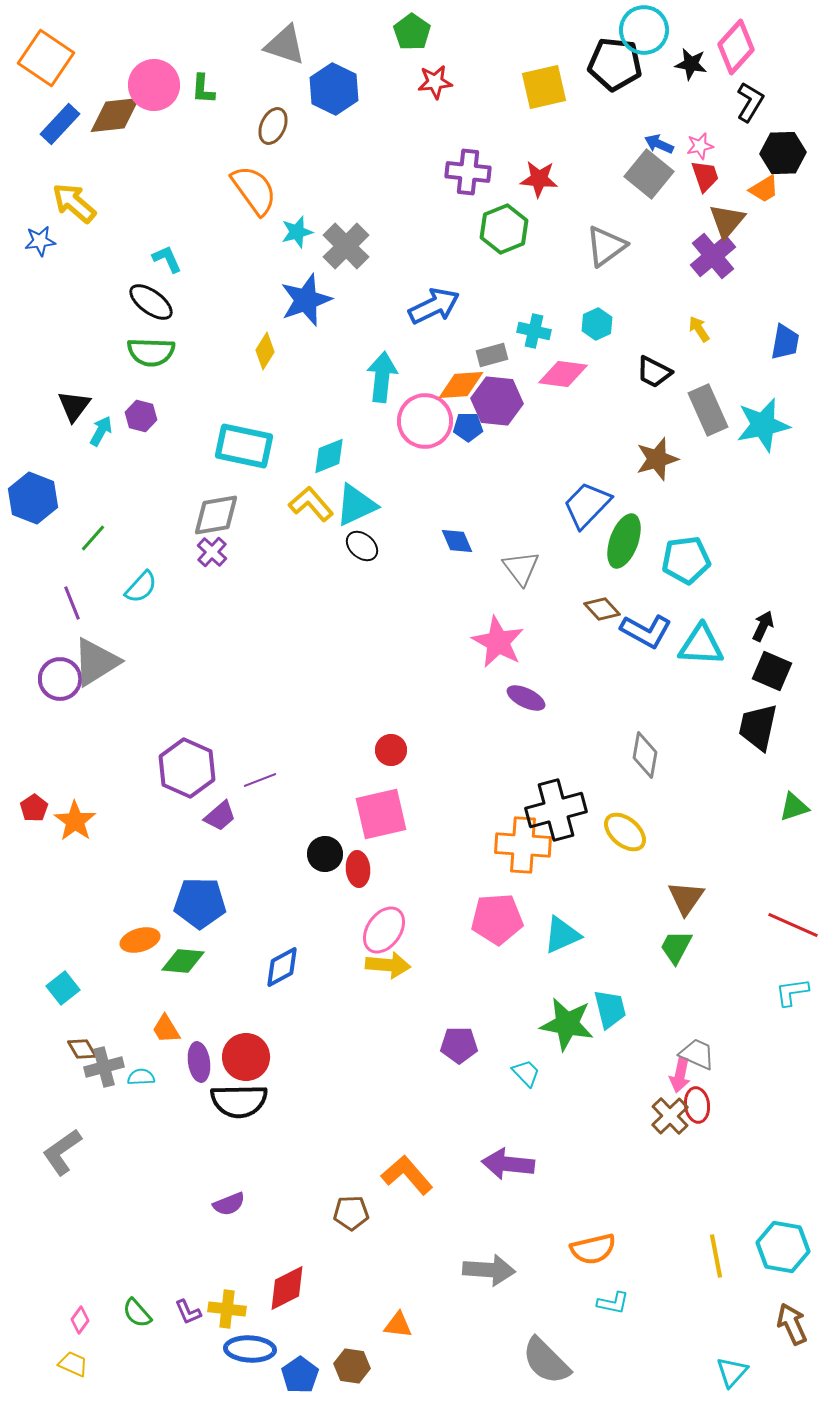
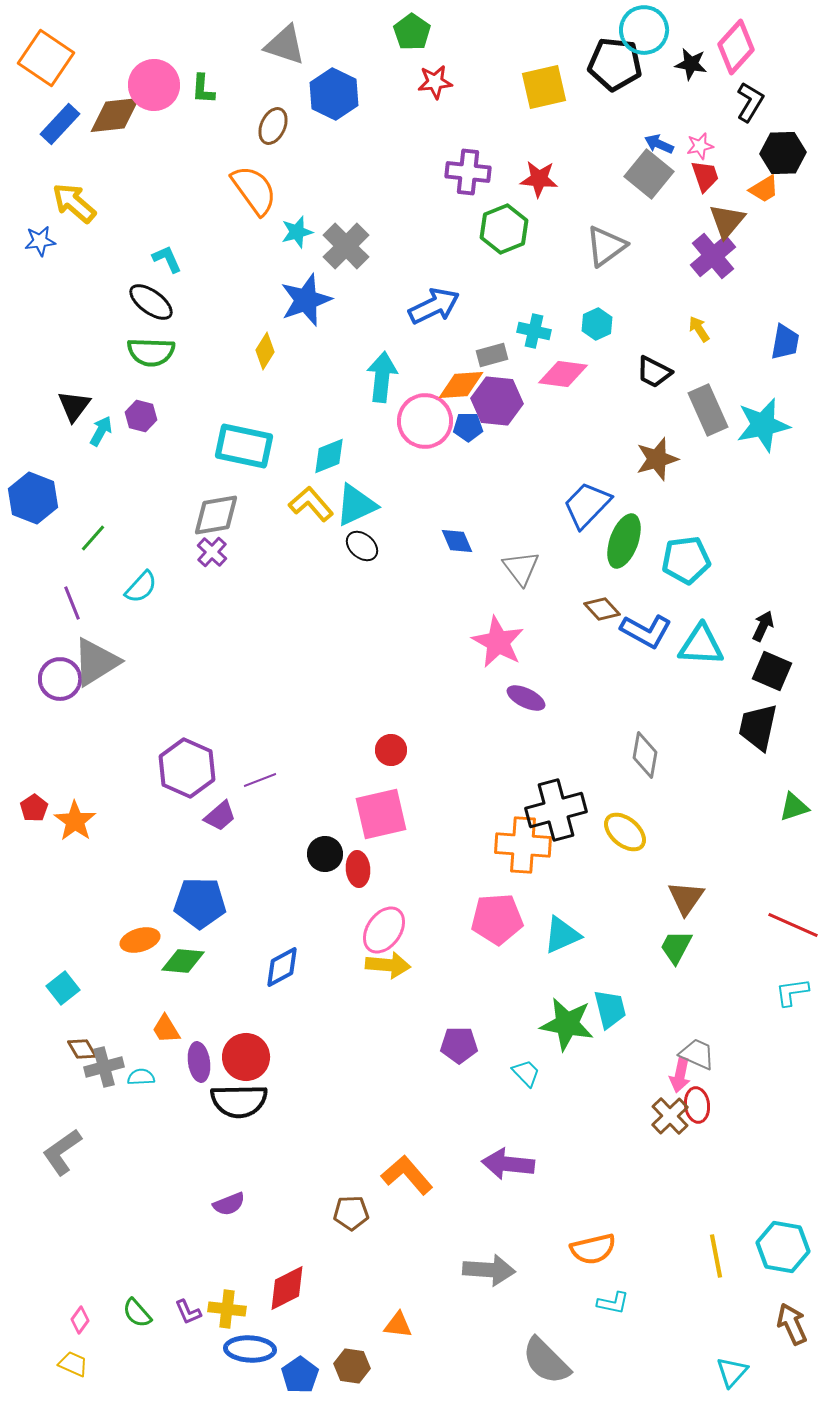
blue hexagon at (334, 89): moved 5 px down
